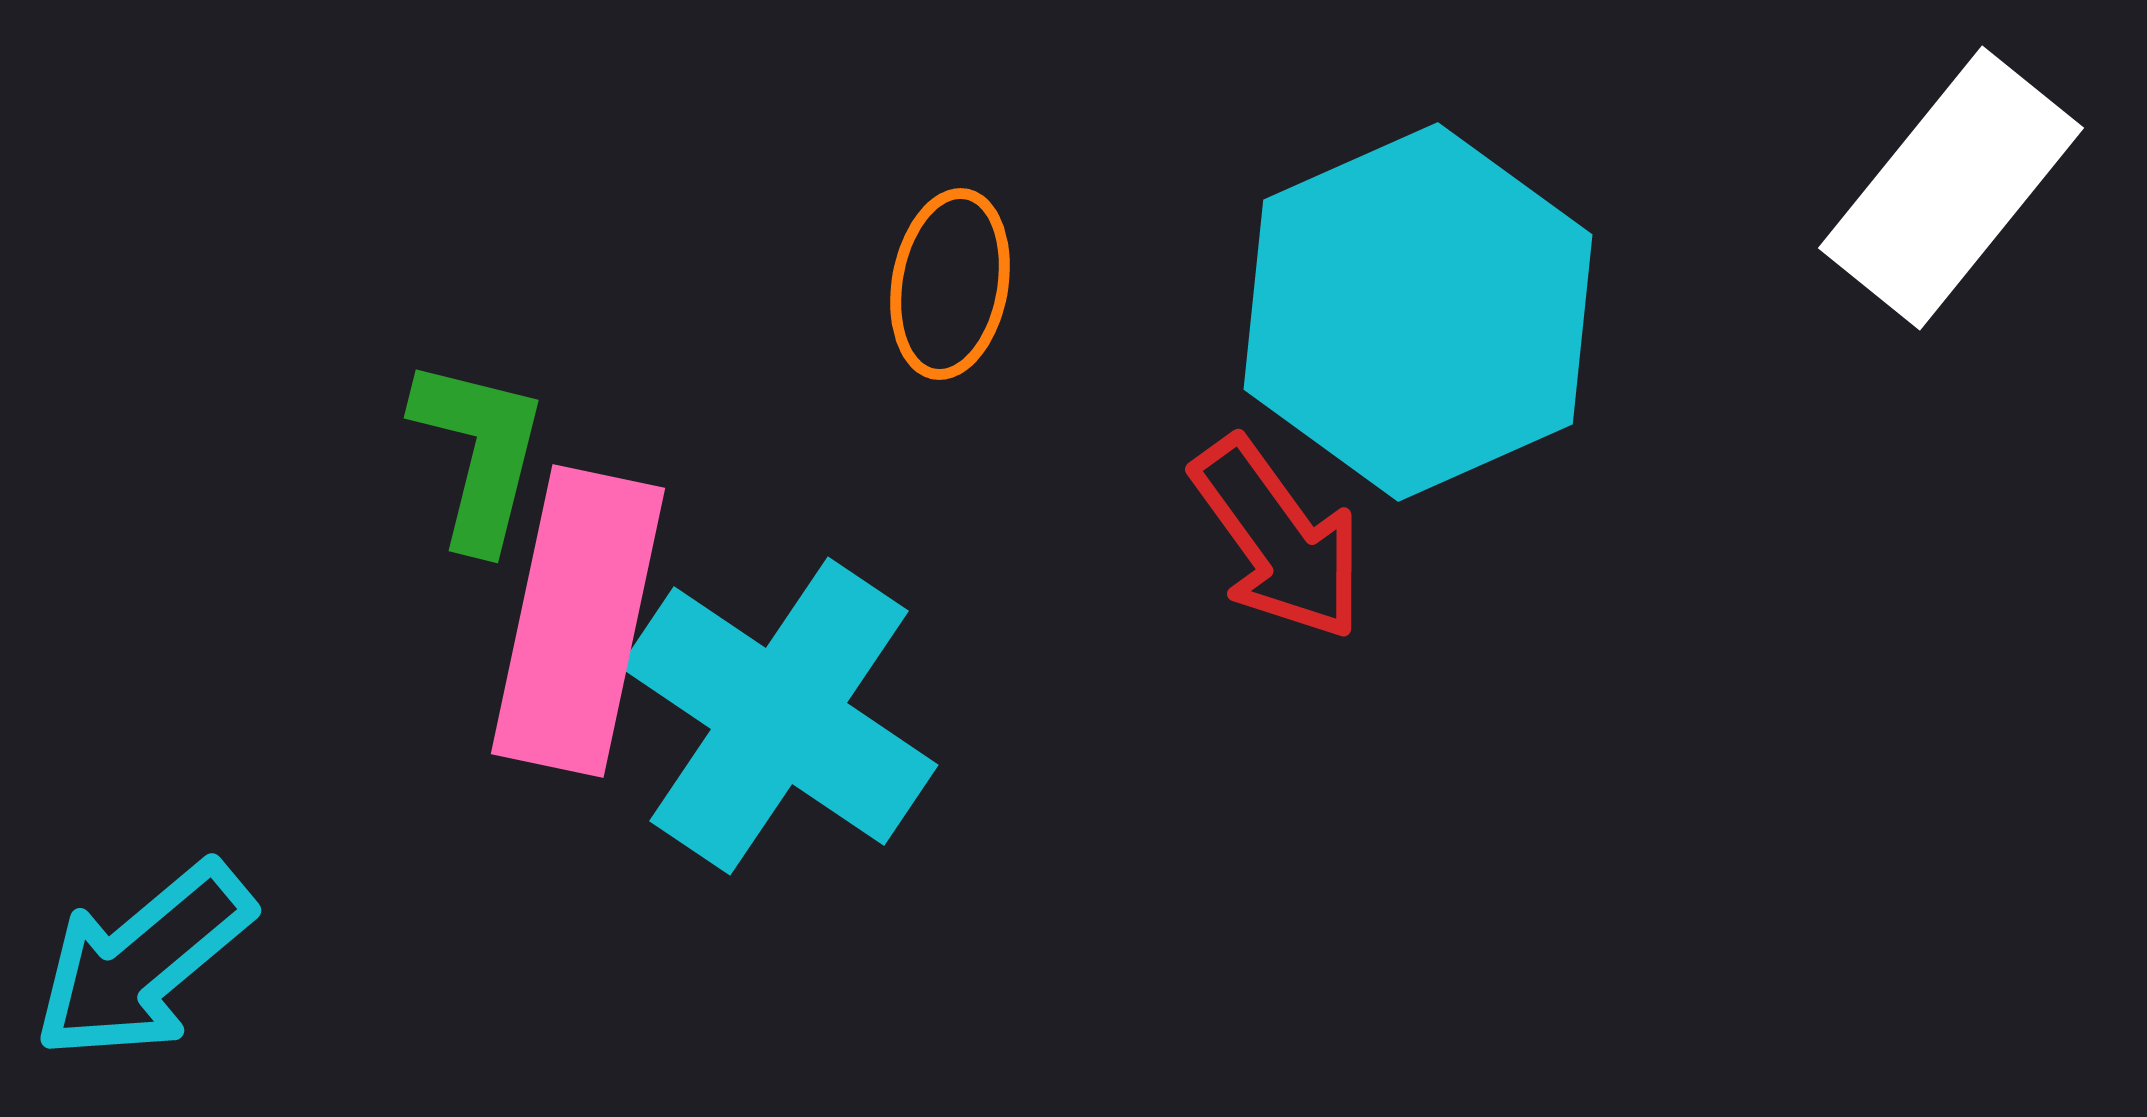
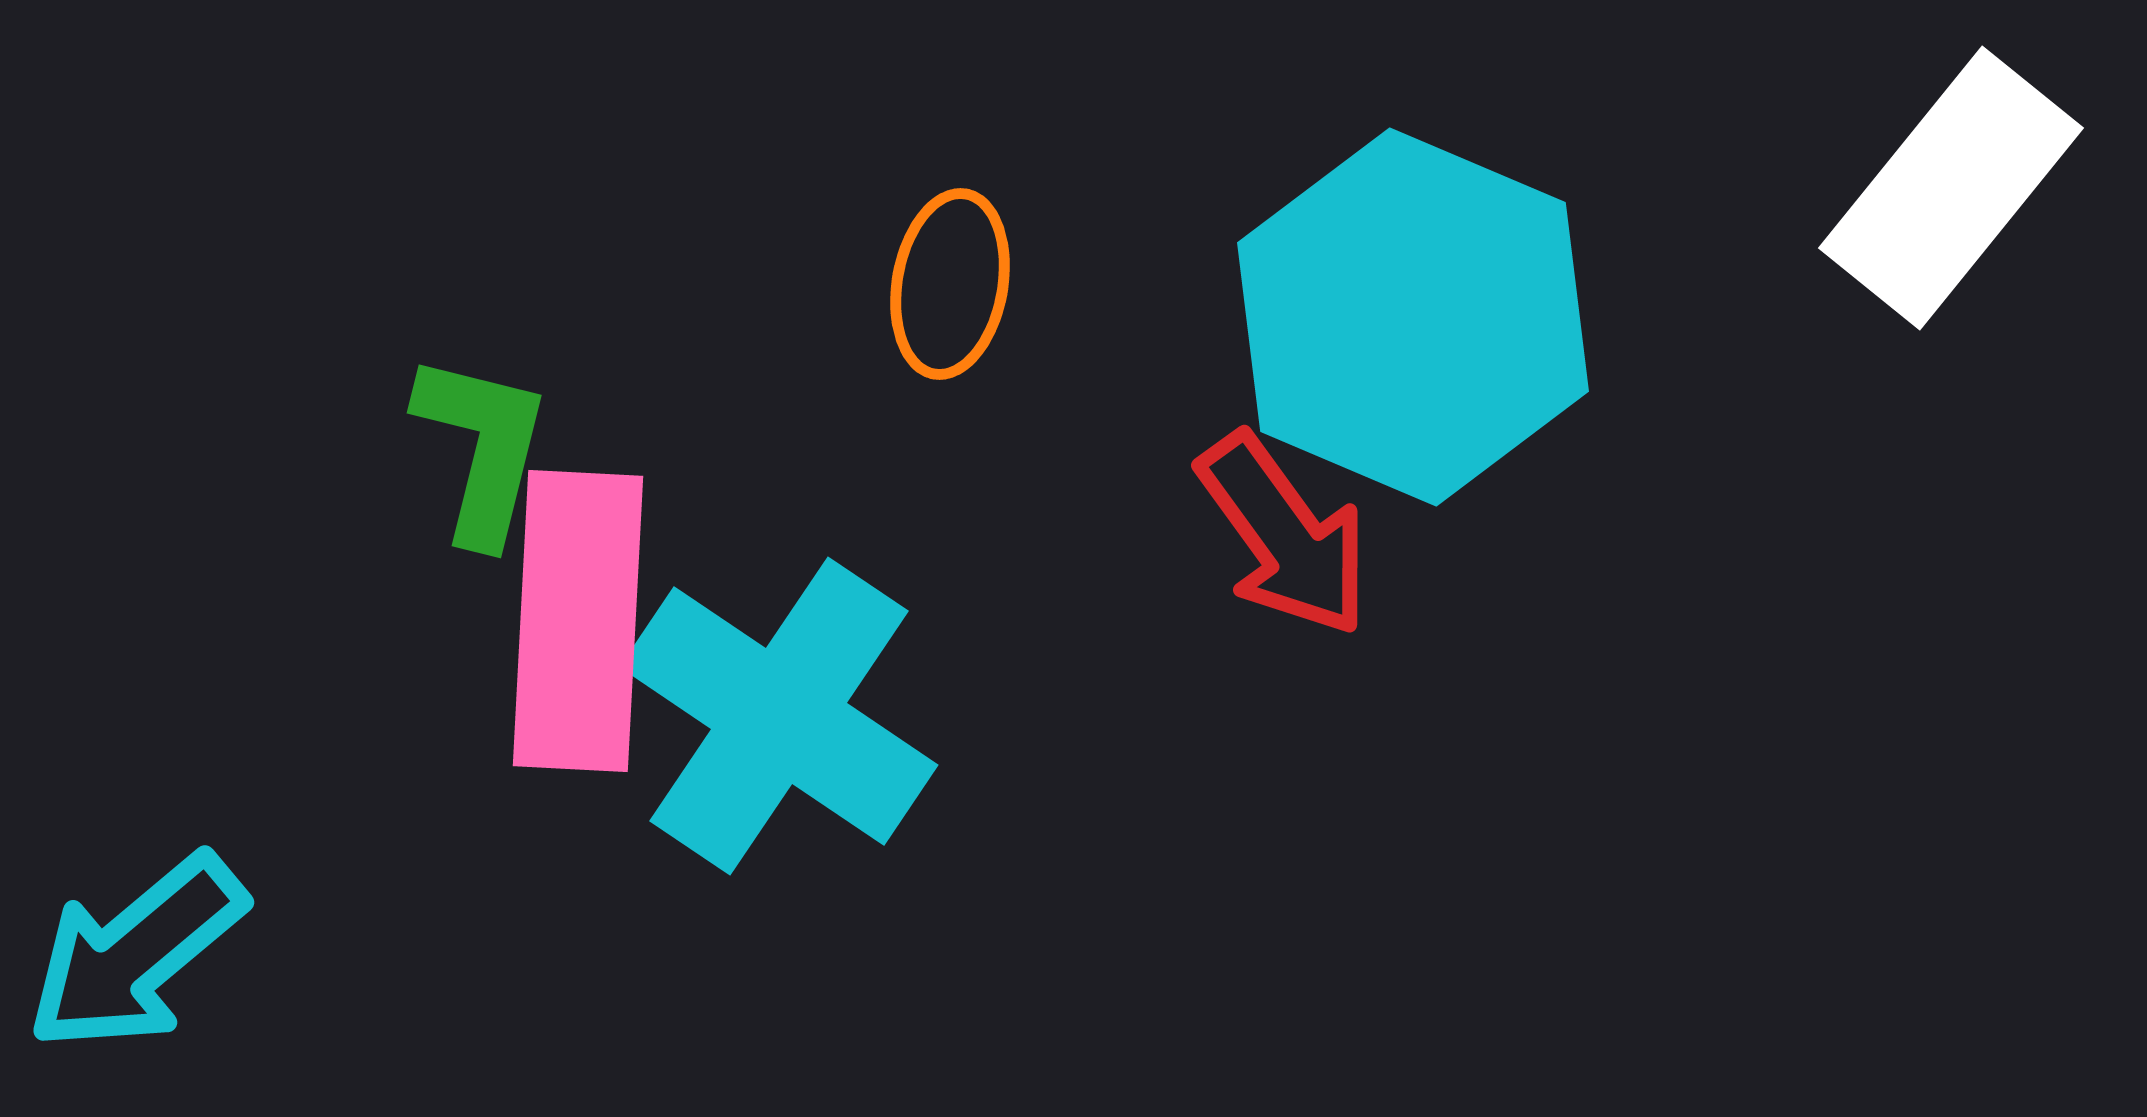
cyan hexagon: moved 5 px left, 5 px down; rotated 13 degrees counterclockwise
green L-shape: moved 3 px right, 5 px up
red arrow: moved 6 px right, 4 px up
pink rectangle: rotated 9 degrees counterclockwise
cyan arrow: moved 7 px left, 8 px up
